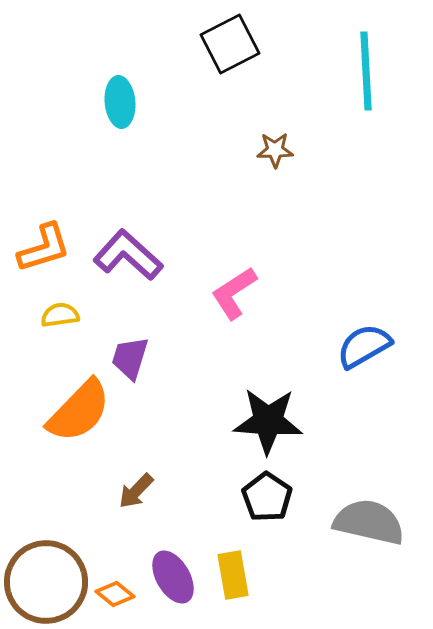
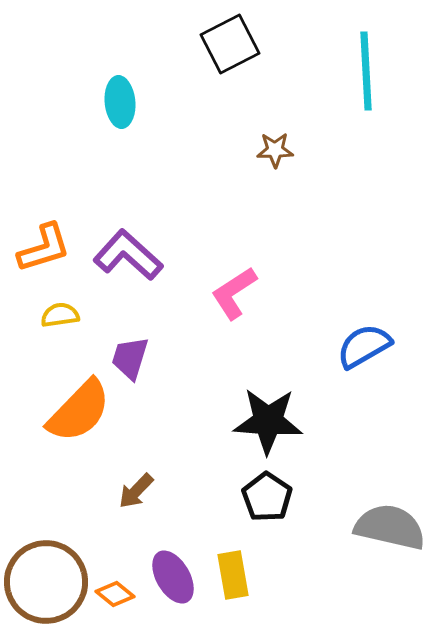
gray semicircle: moved 21 px right, 5 px down
